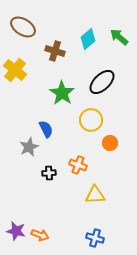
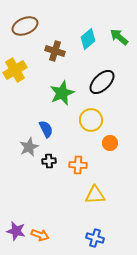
brown ellipse: moved 2 px right, 1 px up; rotated 55 degrees counterclockwise
yellow cross: rotated 20 degrees clockwise
green star: rotated 15 degrees clockwise
orange cross: rotated 18 degrees counterclockwise
black cross: moved 12 px up
